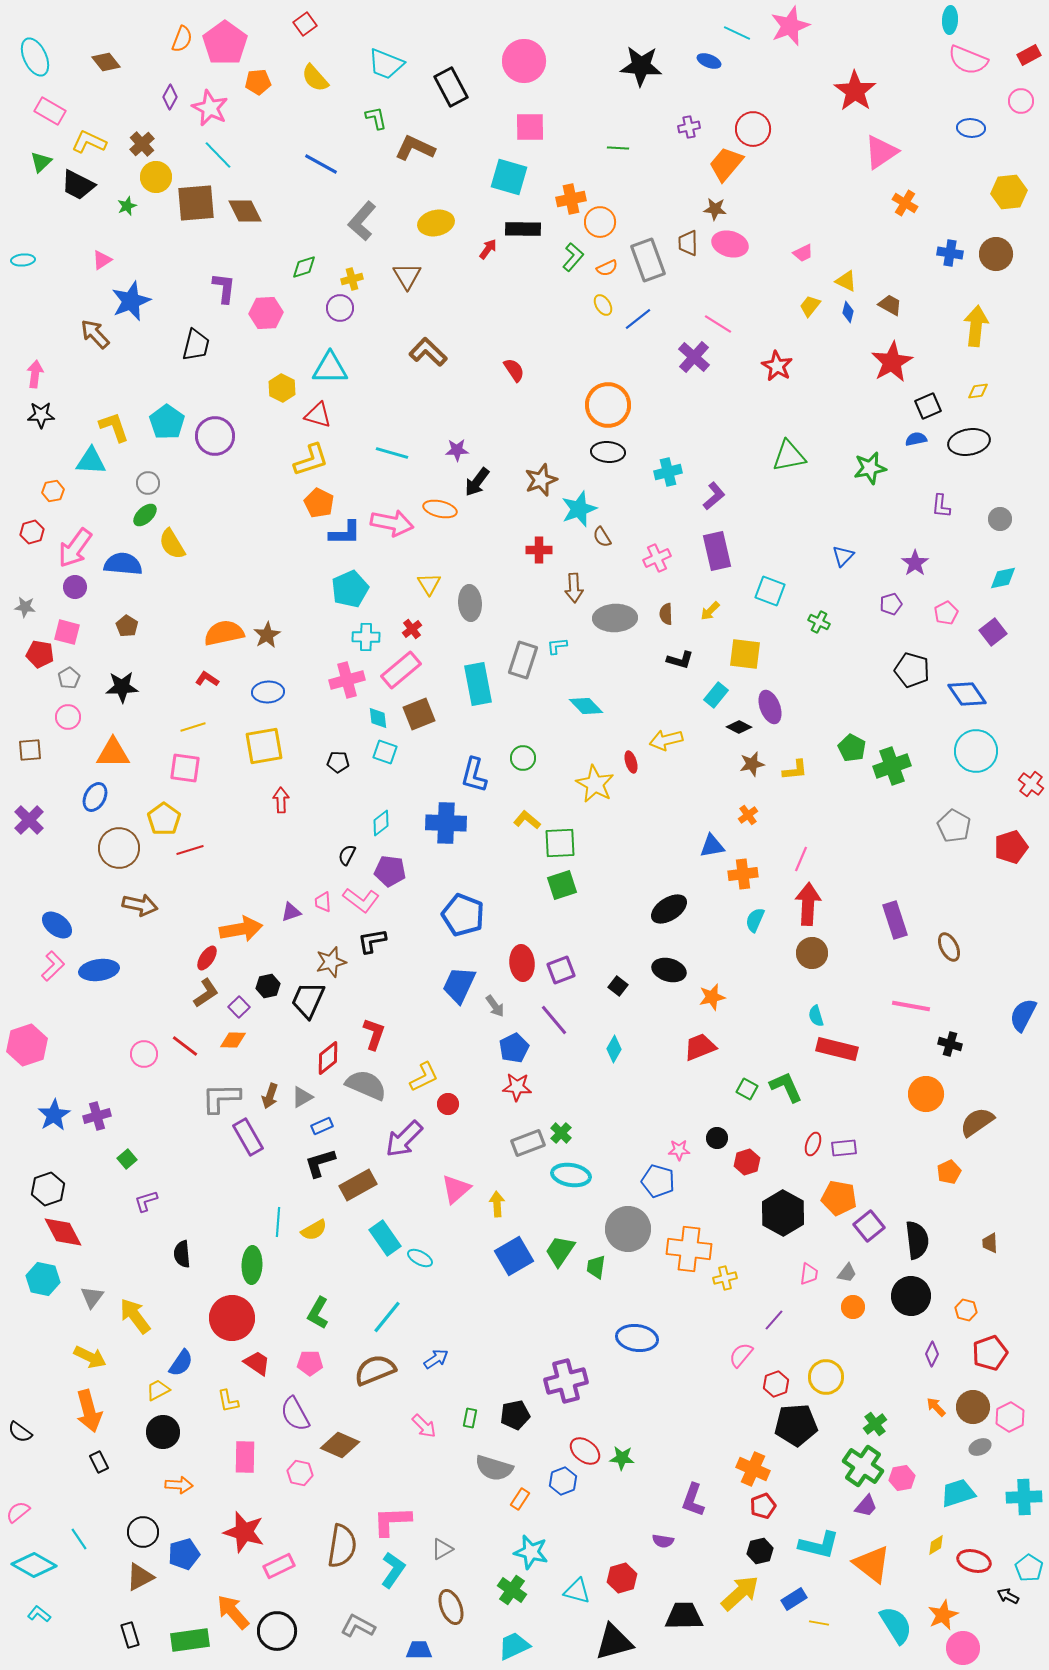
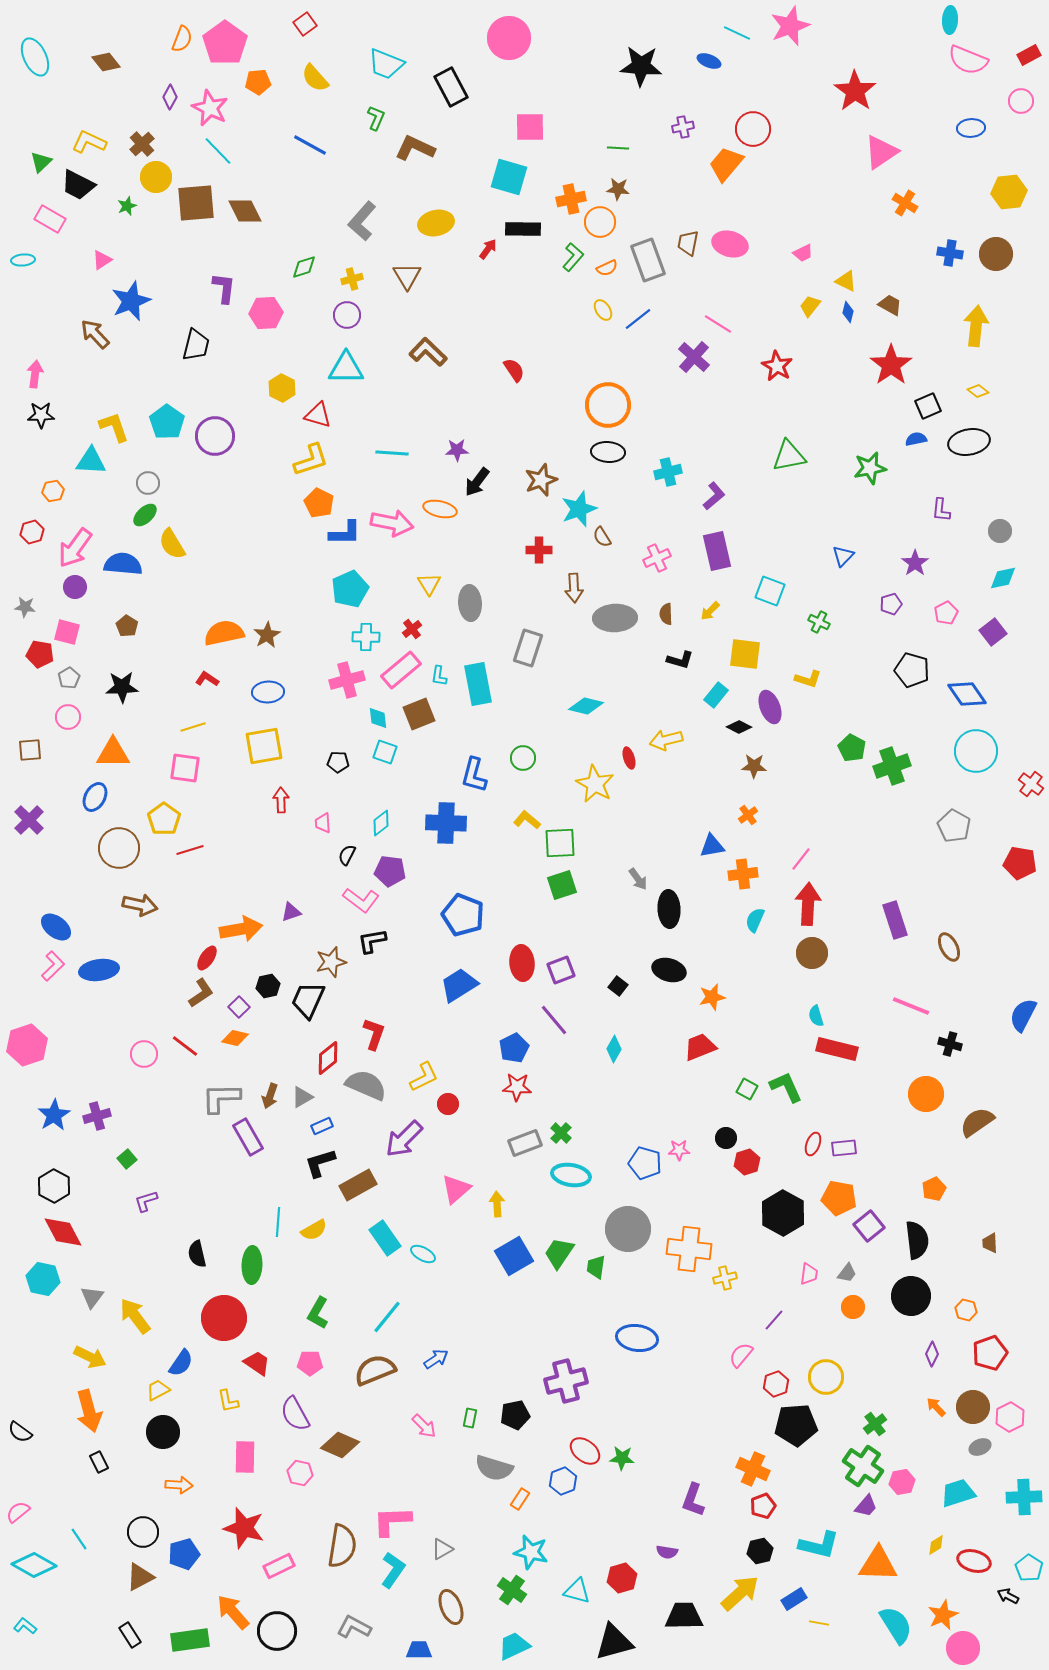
pink circle at (524, 61): moved 15 px left, 23 px up
pink rectangle at (50, 111): moved 108 px down
green L-shape at (376, 118): rotated 35 degrees clockwise
purple cross at (689, 127): moved 6 px left
blue ellipse at (971, 128): rotated 8 degrees counterclockwise
cyan line at (218, 155): moved 4 px up
blue line at (321, 164): moved 11 px left, 19 px up
brown star at (715, 209): moved 97 px left, 20 px up
brown trapezoid at (688, 243): rotated 12 degrees clockwise
yellow ellipse at (603, 305): moved 5 px down
purple circle at (340, 308): moved 7 px right, 7 px down
red star at (892, 362): moved 1 px left, 3 px down; rotated 6 degrees counterclockwise
cyan triangle at (330, 368): moved 16 px right
yellow diamond at (978, 391): rotated 45 degrees clockwise
cyan line at (392, 453): rotated 12 degrees counterclockwise
purple L-shape at (941, 506): moved 4 px down
gray circle at (1000, 519): moved 12 px down
cyan L-shape at (557, 646): moved 118 px left, 30 px down; rotated 75 degrees counterclockwise
gray rectangle at (523, 660): moved 5 px right, 12 px up
cyan diamond at (586, 706): rotated 32 degrees counterclockwise
red ellipse at (631, 762): moved 2 px left, 4 px up
brown star at (752, 764): moved 2 px right, 2 px down; rotated 15 degrees clockwise
yellow L-shape at (795, 770): moved 13 px right, 91 px up; rotated 24 degrees clockwise
red pentagon at (1011, 847): moved 9 px right, 16 px down; rotated 28 degrees clockwise
pink line at (801, 859): rotated 15 degrees clockwise
pink trapezoid at (323, 902): moved 79 px up
black ellipse at (669, 909): rotated 60 degrees counterclockwise
blue ellipse at (57, 925): moved 1 px left, 2 px down
blue trapezoid at (459, 985): rotated 33 degrees clockwise
brown L-shape at (206, 993): moved 5 px left
gray arrow at (495, 1006): moved 143 px right, 127 px up
pink line at (911, 1006): rotated 12 degrees clockwise
orange diamond at (233, 1040): moved 2 px right, 2 px up; rotated 12 degrees clockwise
black circle at (717, 1138): moved 9 px right
gray rectangle at (528, 1143): moved 3 px left
orange pentagon at (949, 1172): moved 15 px left, 17 px down
blue pentagon at (658, 1181): moved 13 px left, 18 px up
black hexagon at (48, 1189): moved 6 px right, 3 px up; rotated 12 degrees counterclockwise
green trapezoid at (560, 1251): moved 1 px left, 2 px down
black semicircle at (182, 1254): moved 15 px right; rotated 8 degrees counterclockwise
cyan ellipse at (420, 1258): moved 3 px right, 4 px up
red circle at (232, 1318): moved 8 px left
pink hexagon at (902, 1478): moved 4 px down
red star at (244, 1532): moved 4 px up
purple semicircle at (663, 1541): moved 4 px right, 11 px down
orange triangle at (872, 1564): moved 6 px right; rotated 36 degrees counterclockwise
cyan L-shape at (39, 1614): moved 14 px left, 12 px down
gray L-shape at (358, 1626): moved 4 px left, 1 px down
black rectangle at (130, 1635): rotated 15 degrees counterclockwise
